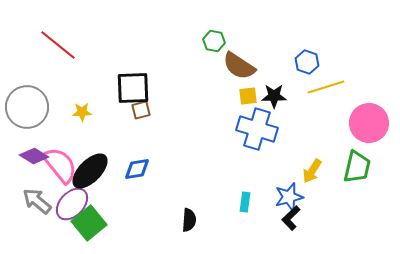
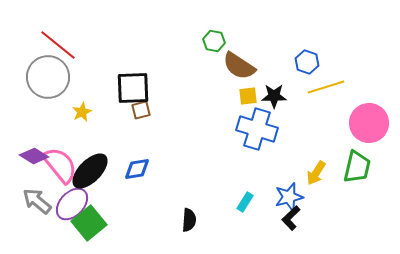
gray circle: moved 21 px right, 30 px up
yellow star: rotated 24 degrees counterclockwise
yellow arrow: moved 4 px right, 2 px down
cyan rectangle: rotated 24 degrees clockwise
